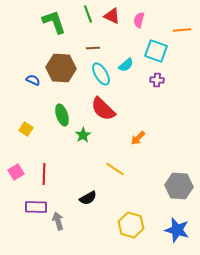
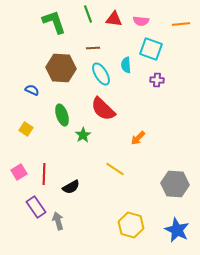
red triangle: moved 2 px right, 3 px down; rotated 18 degrees counterclockwise
pink semicircle: moved 2 px right, 1 px down; rotated 98 degrees counterclockwise
orange line: moved 1 px left, 6 px up
cyan square: moved 5 px left, 2 px up
cyan semicircle: rotated 126 degrees clockwise
blue semicircle: moved 1 px left, 10 px down
pink square: moved 3 px right
gray hexagon: moved 4 px left, 2 px up
black semicircle: moved 17 px left, 11 px up
purple rectangle: rotated 55 degrees clockwise
blue star: rotated 10 degrees clockwise
